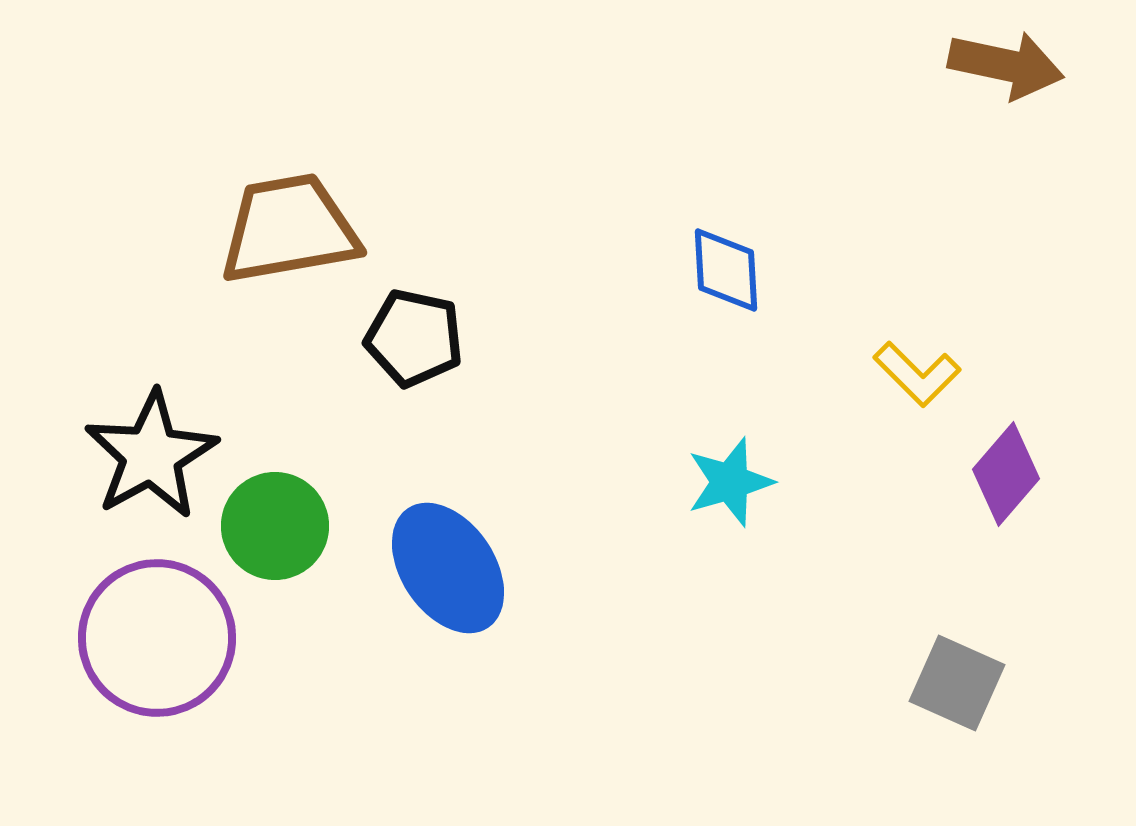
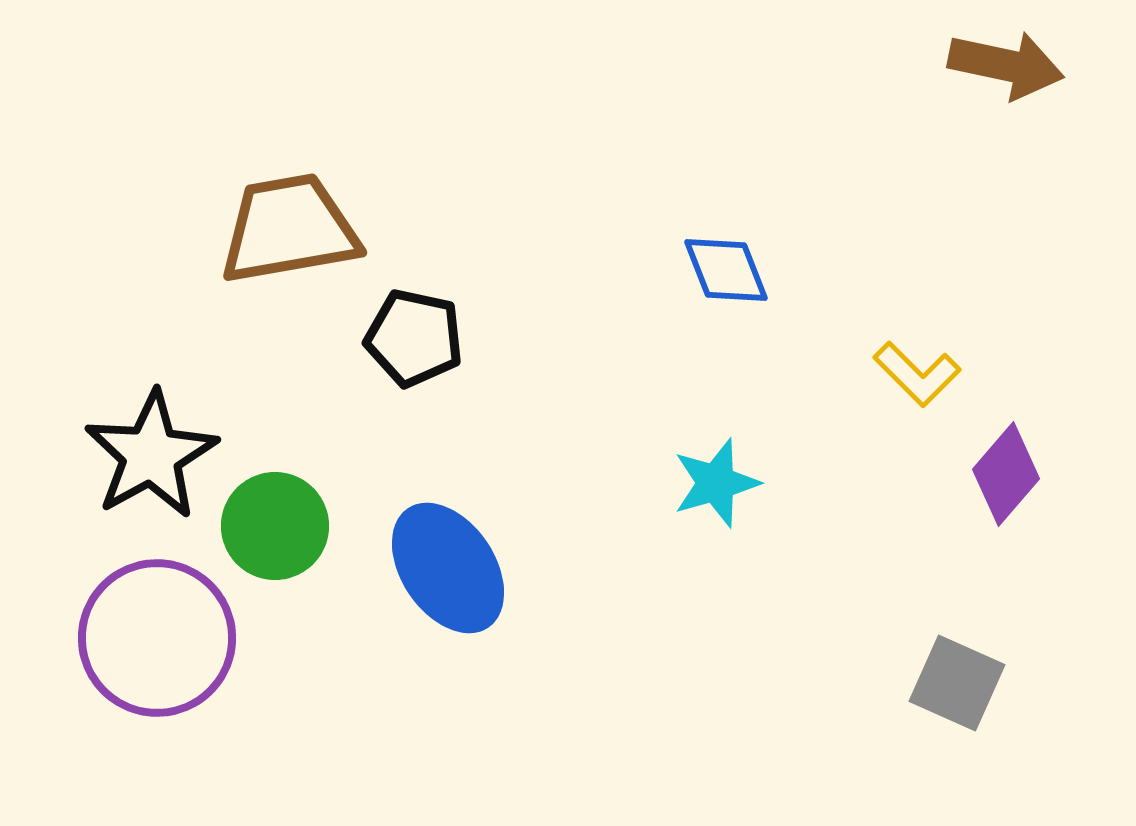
blue diamond: rotated 18 degrees counterclockwise
cyan star: moved 14 px left, 1 px down
